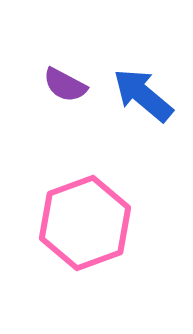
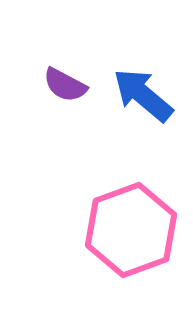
pink hexagon: moved 46 px right, 7 px down
